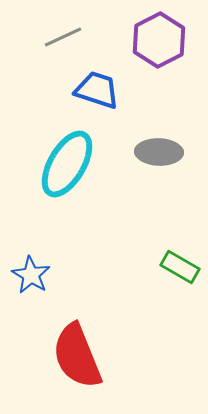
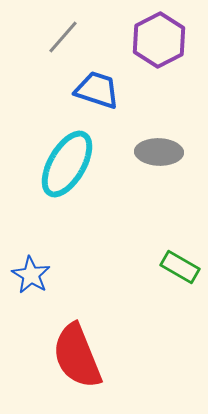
gray line: rotated 24 degrees counterclockwise
